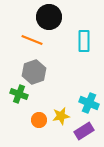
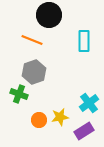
black circle: moved 2 px up
cyan cross: rotated 30 degrees clockwise
yellow star: moved 1 px left, 1 px down
